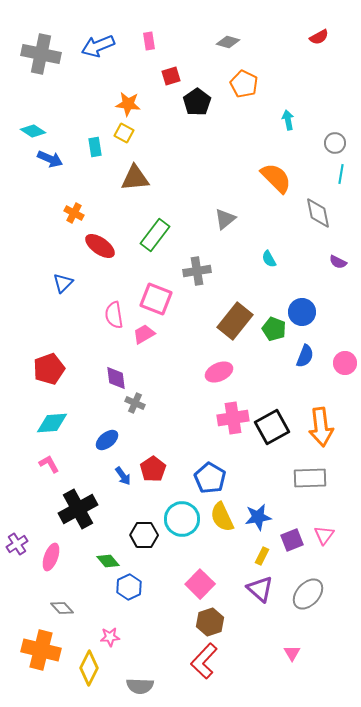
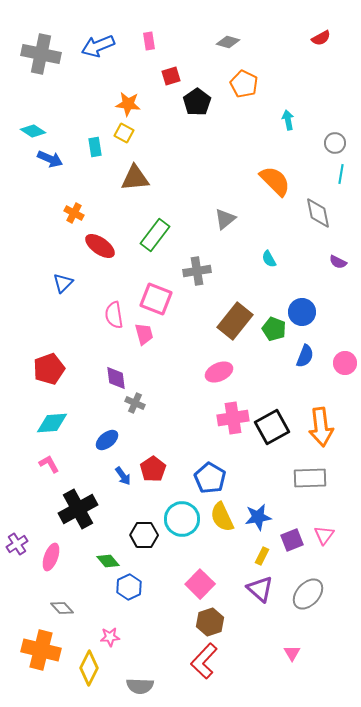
red semicircle at (319, 37): moved 2 px right, 1 px down
orange semicircle at (276, 178): moved 1 px left, 3 px down
pink trapezoid at (144, 334): rotated 105 degrees clockwise
